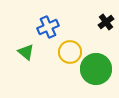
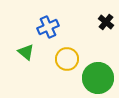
black cross: rotated 14 degrees counterclockwise
yellow circle: moved 3 px left, 7 px down
green circle: moved 2 px right, 9 px down
